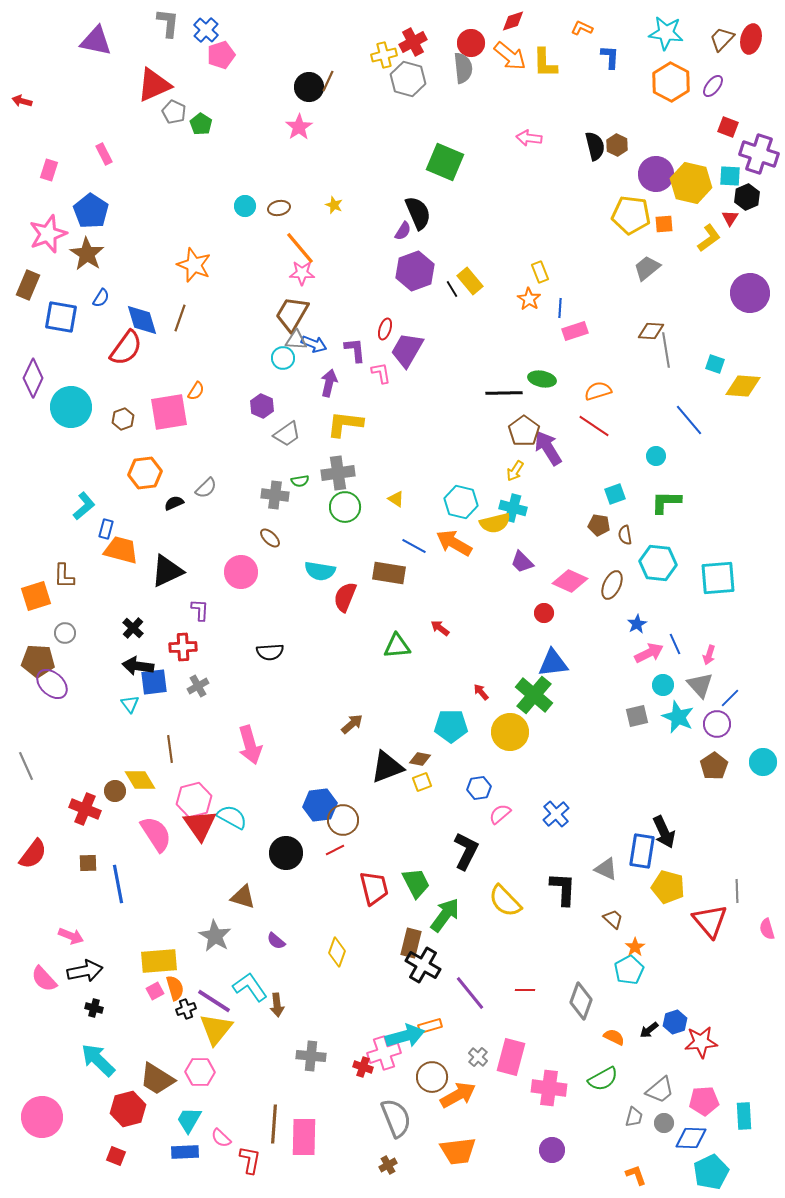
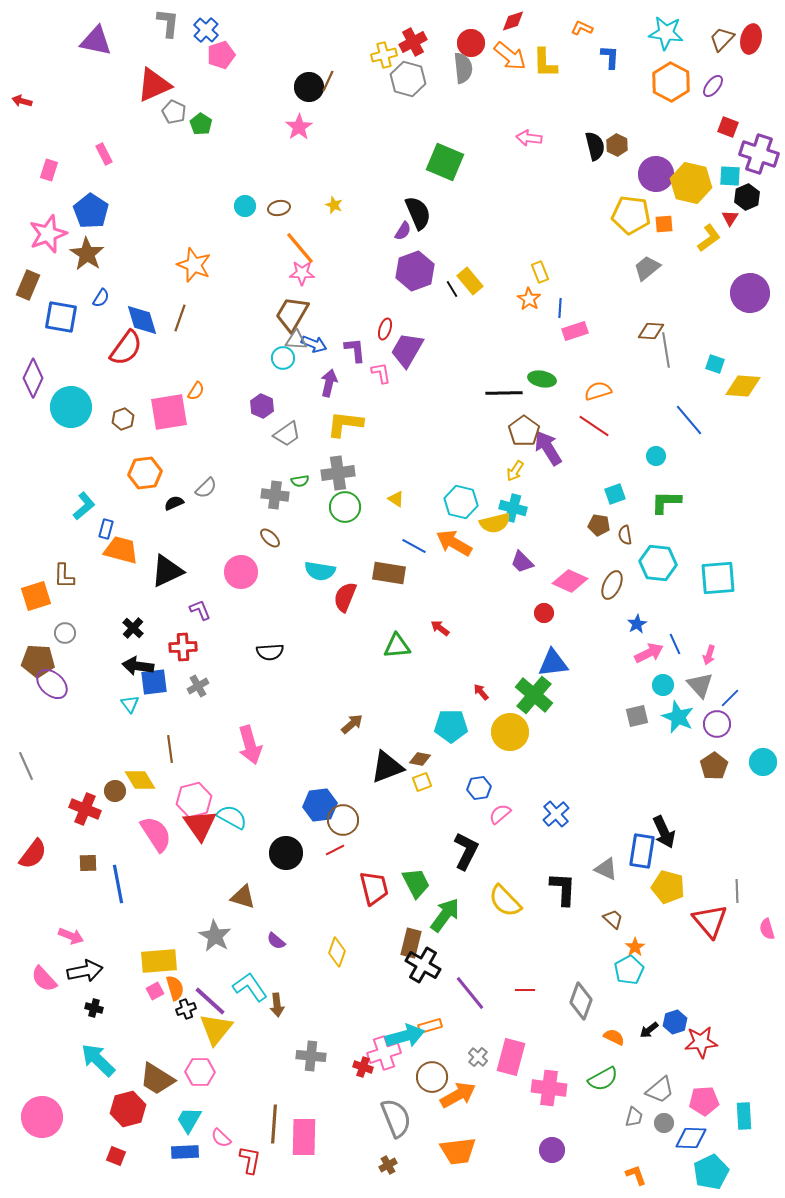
purple L-shape at (200, 610): rotated 25 degrees counterclockwise
purple line at (214, 1001): moved 4 px left; rotated 9 degrees clockwise
